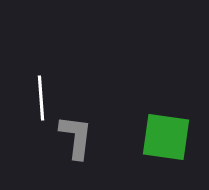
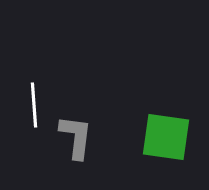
white line: moved 7 px left, 7 px down
